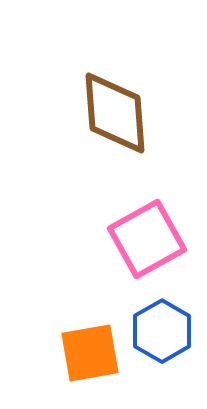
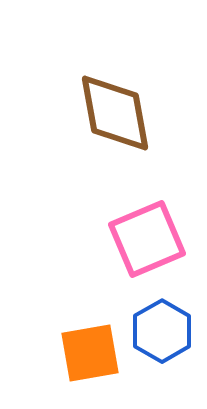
brown diamond: rotated 6 degrees counterclockwise
pink square: rotated 6 degrees clockwise
